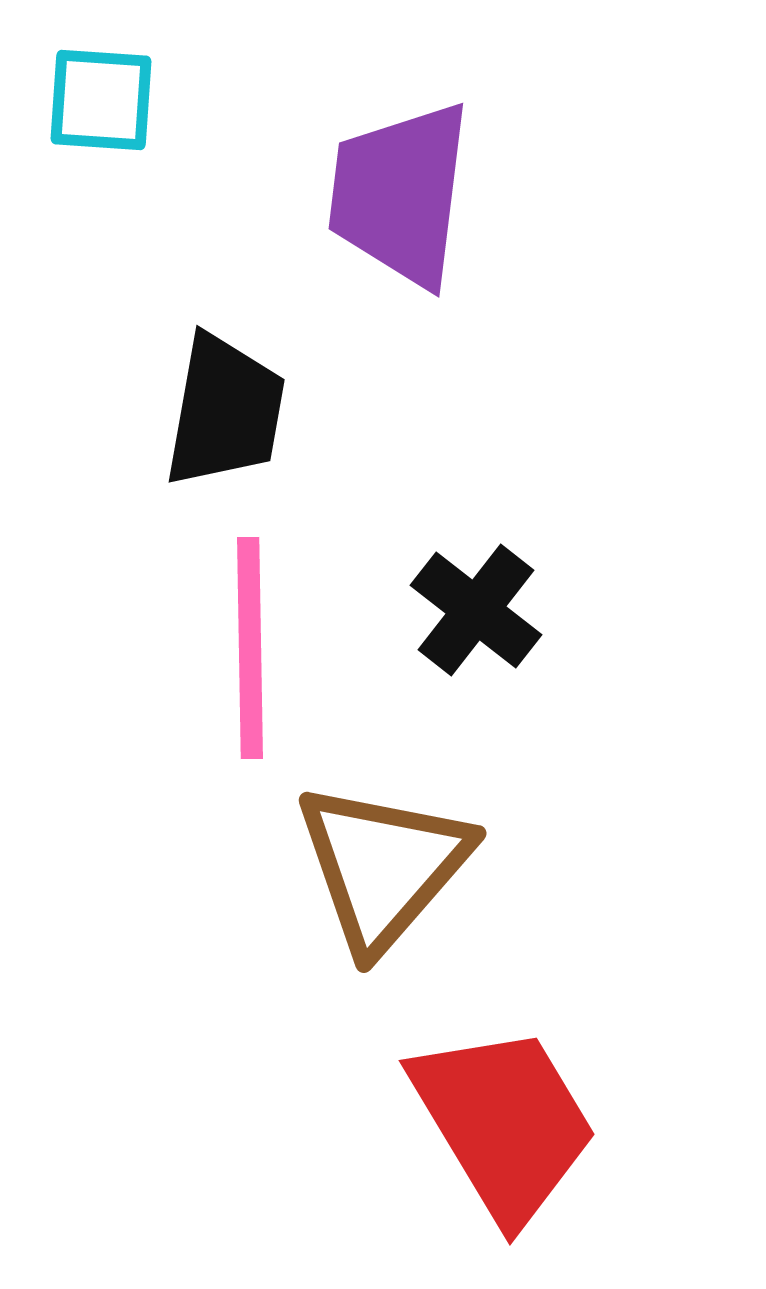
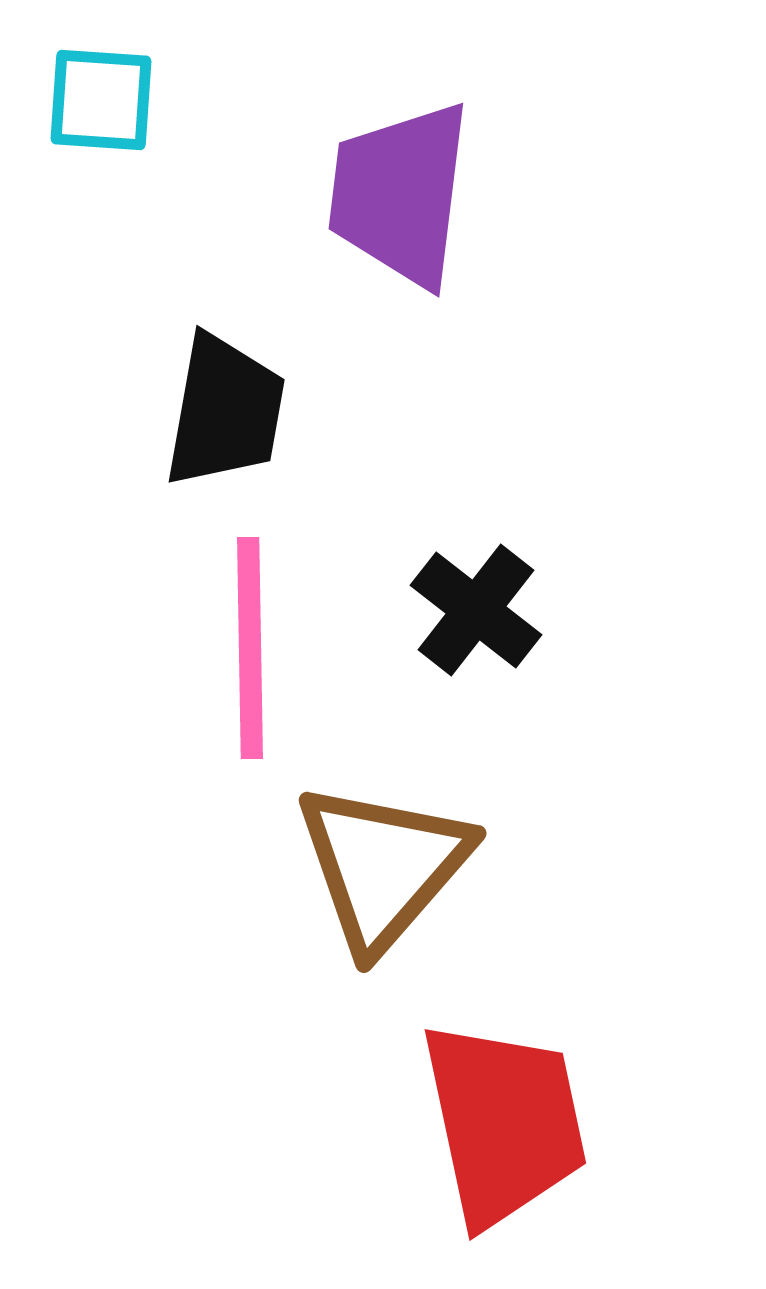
red trapezoid: rotated 19 degrees clockwise
